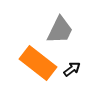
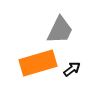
orange rectangle: rotated 54 degrees counterclockwise
